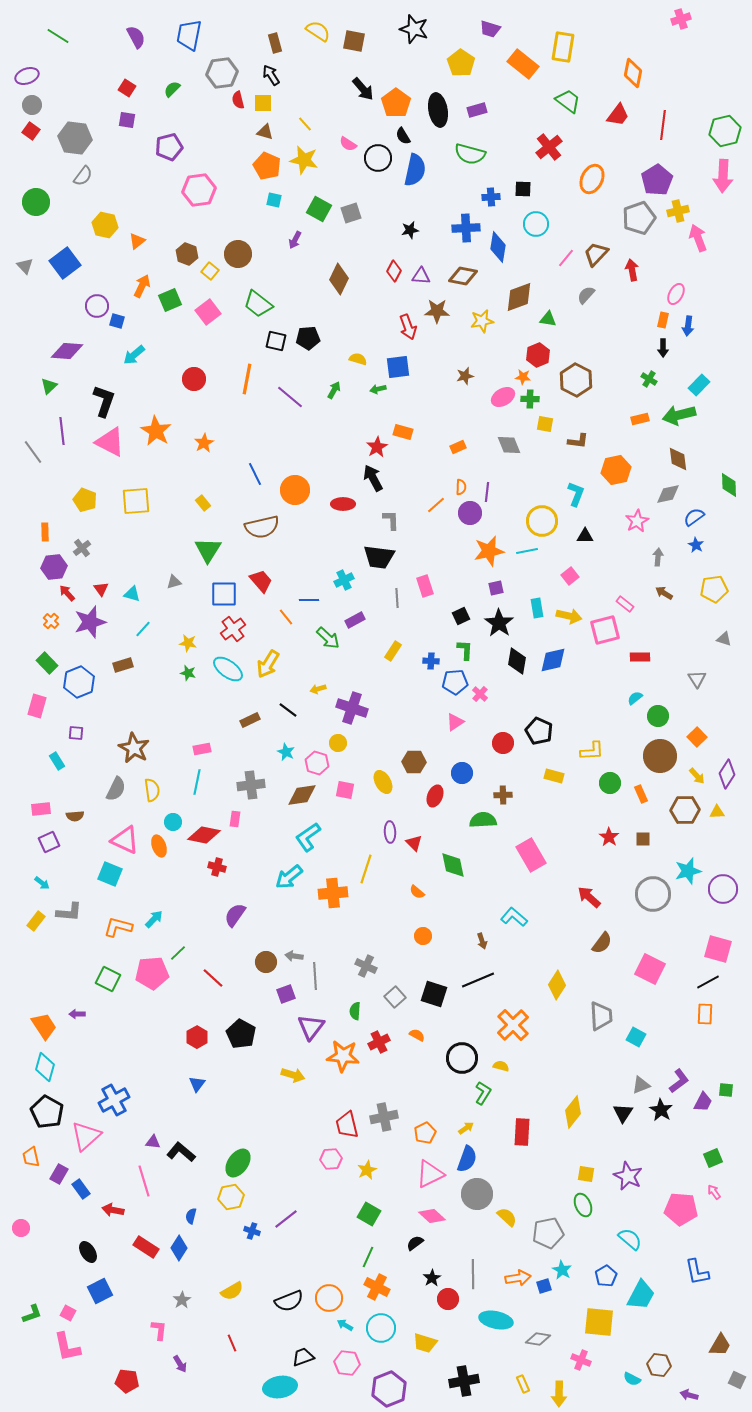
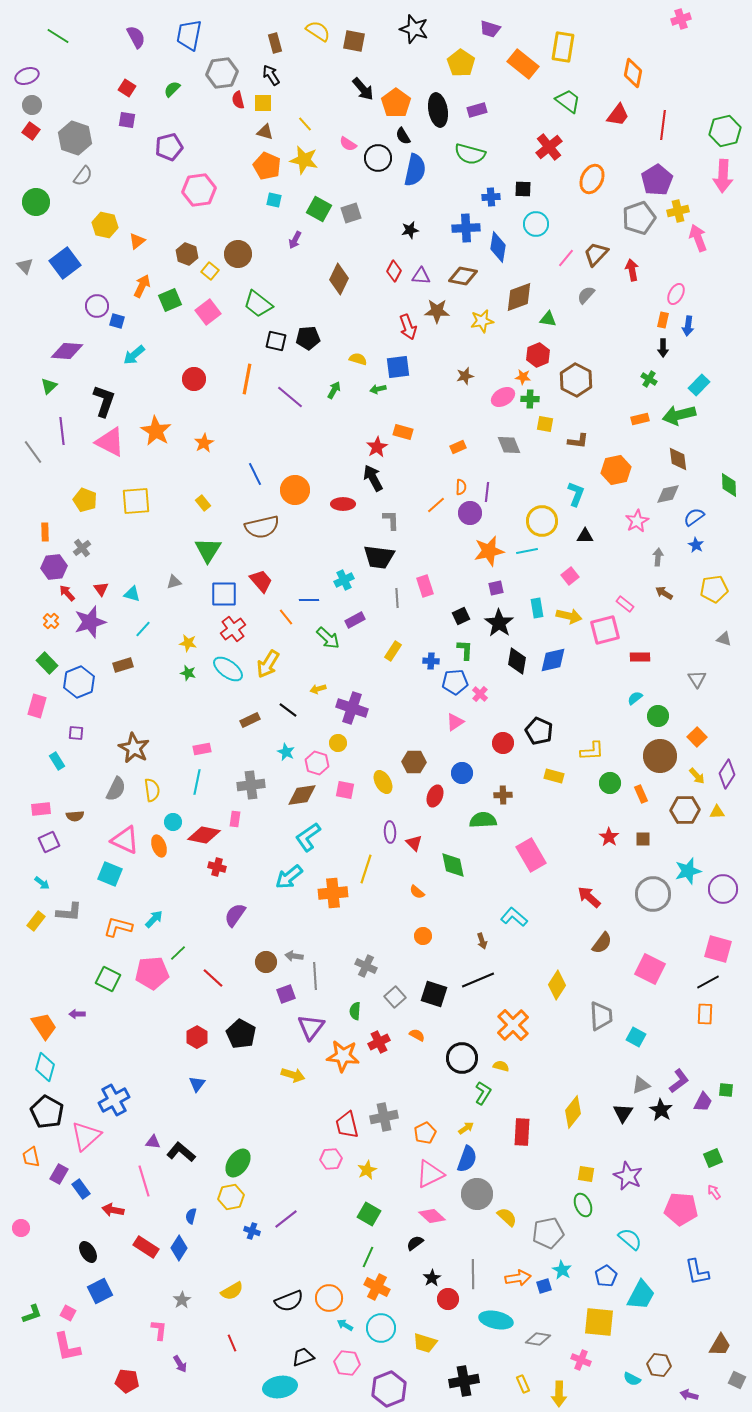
gray hexagon at (75, 138): rotated 12 degrees clockwise
